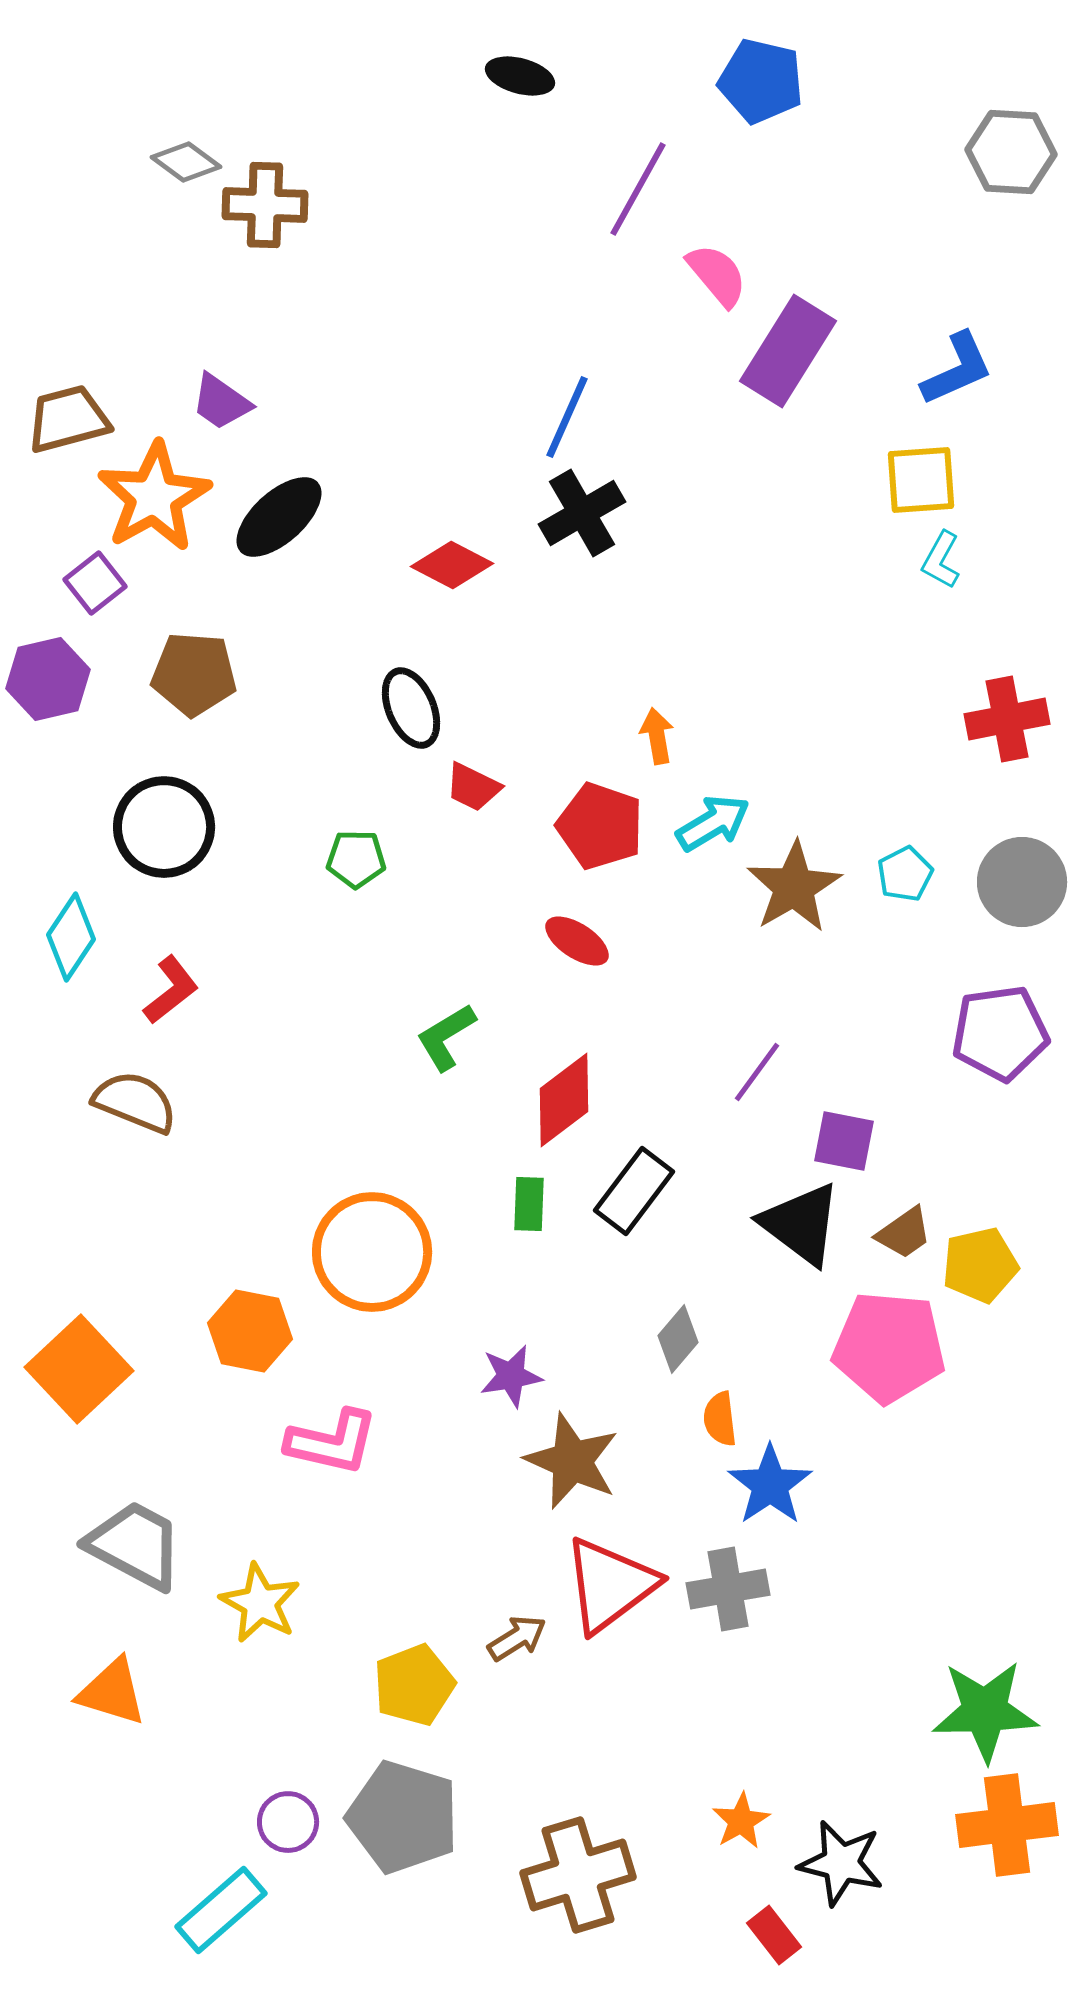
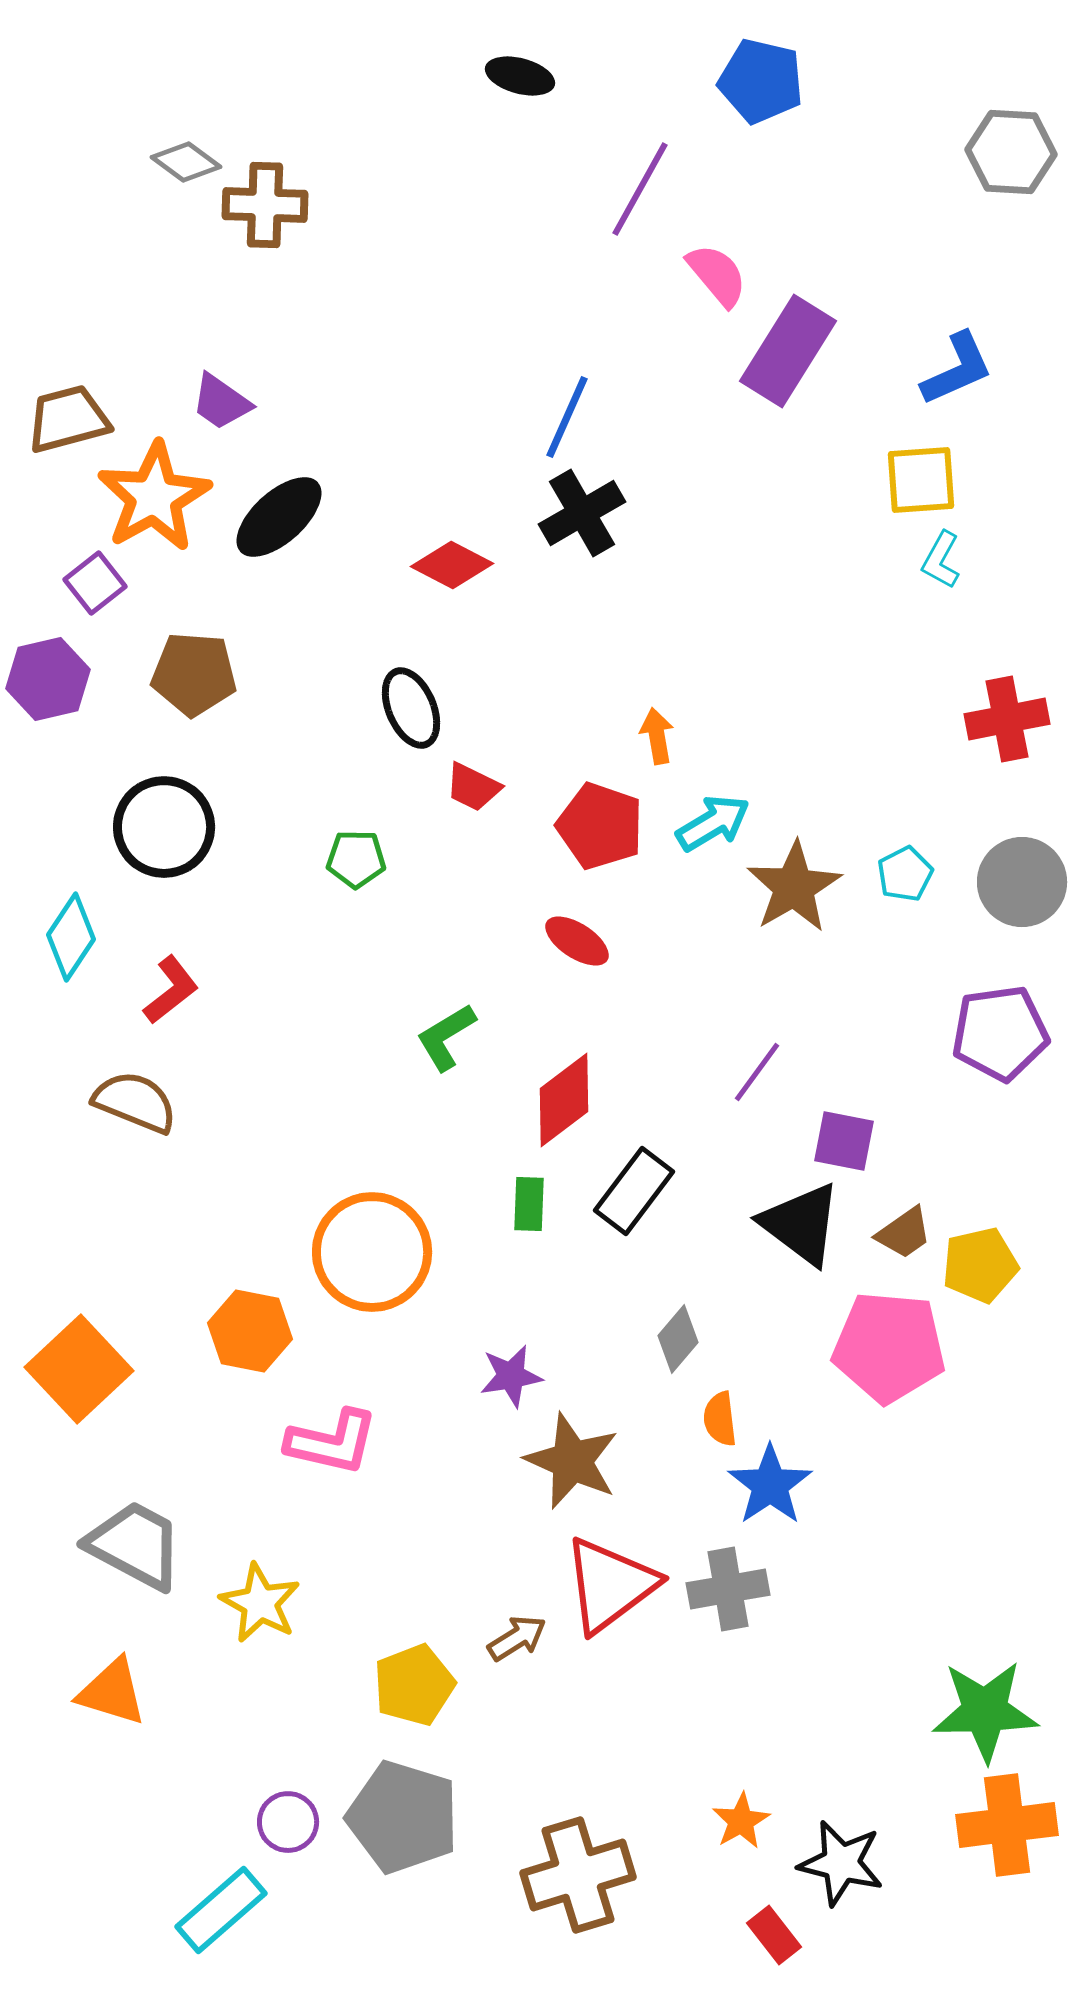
purple line at (638, 189): moved 2 px right
